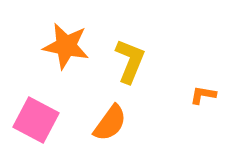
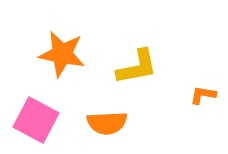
orange star: moved 4 px left, 8 px down
yellow L-shape: moved 7 px right, 6 px down; rotated 57 degrees clockwise
orange semicircle: moved 3 px left; rotated 51 degrees clockwise
